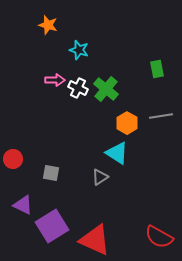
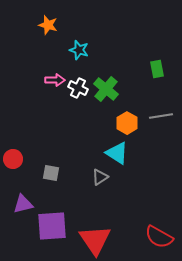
purple triangle: moved 1 px up; rotated 40 degrees counterclockwise
purple square: rotated 28 degrees clockwise
red triangle: rotated 32 degrees clockwise
